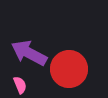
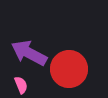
pink semicircle: moved 1 px right
